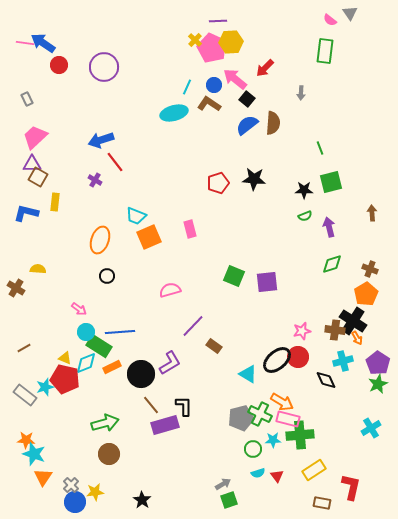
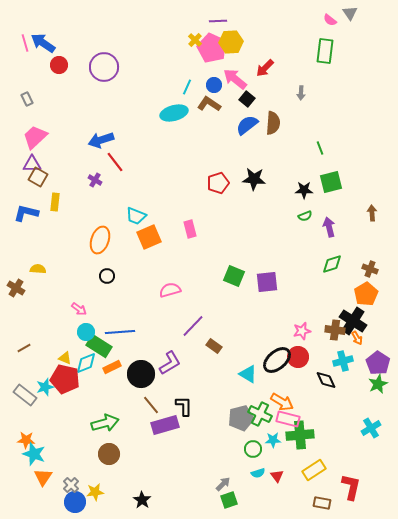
pink line at (25, 43): rotated 66 degrees clockwise
gray arrow at (223, 484): rotated 14 degrees counterclockwise
